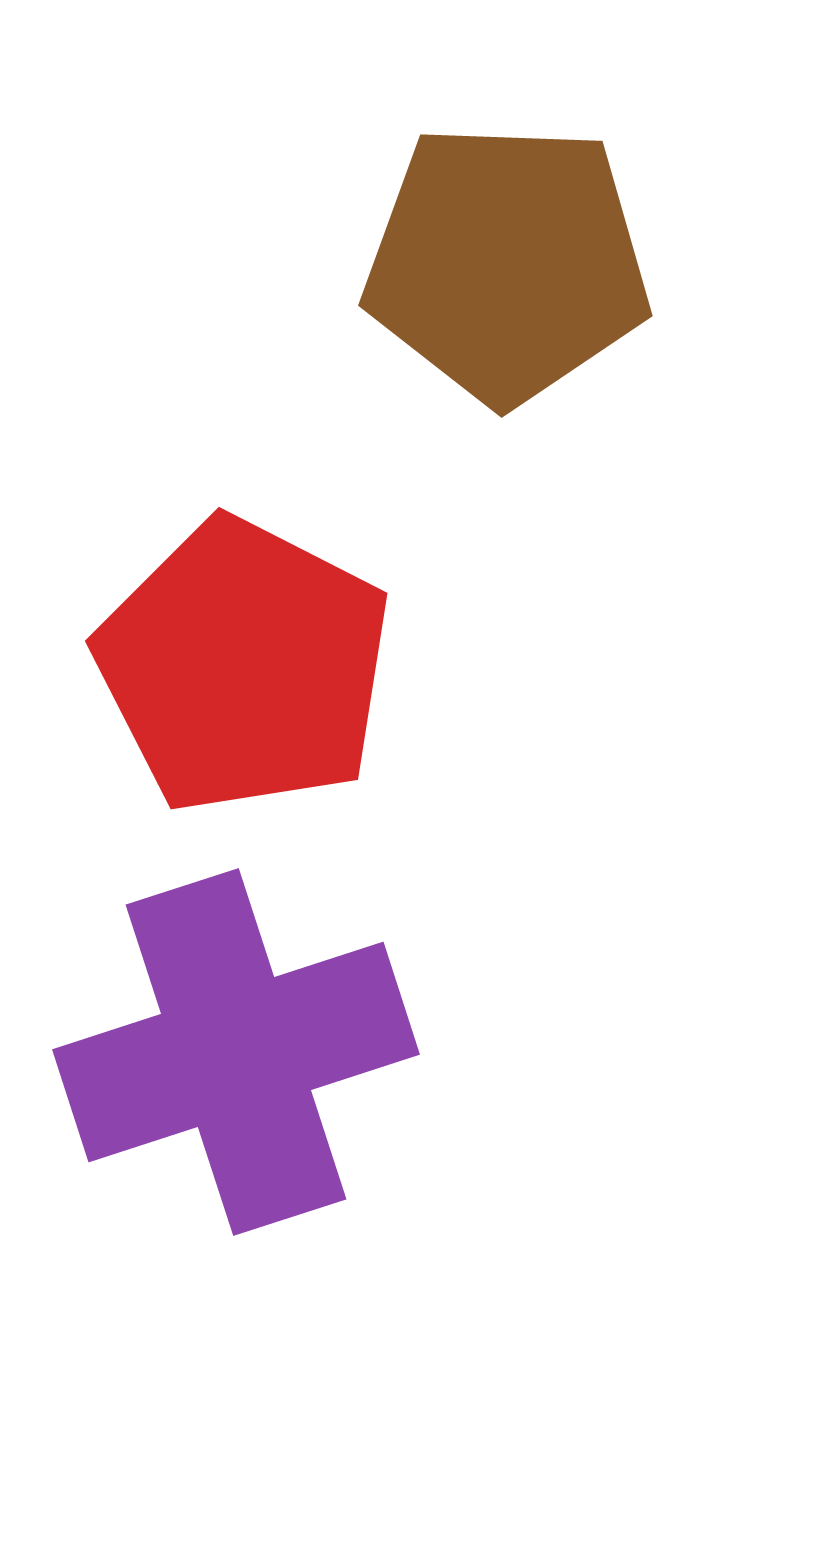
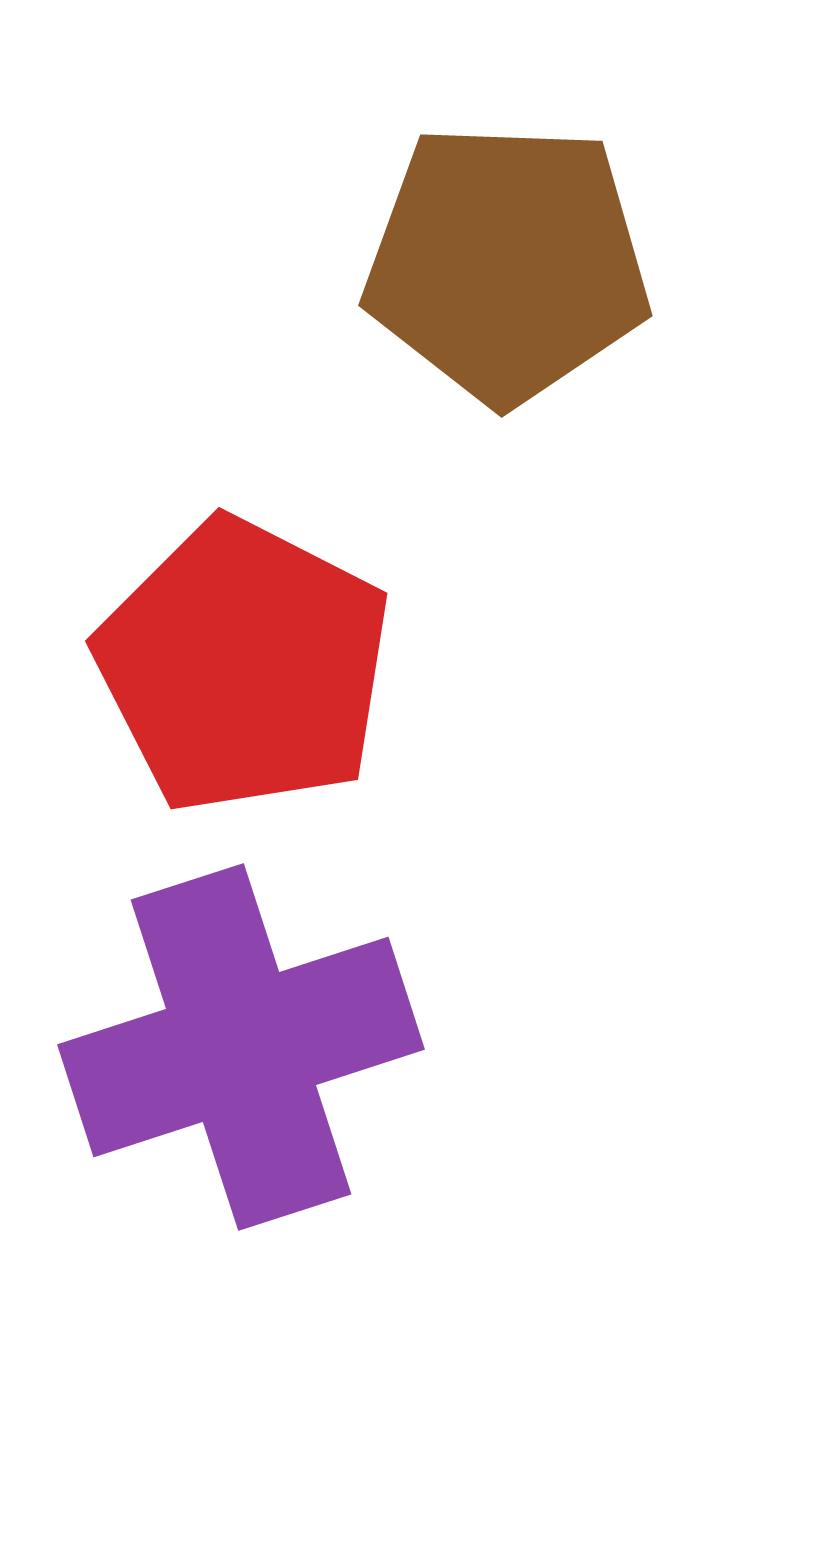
purple cross: moved 5 px right, 5 px up
